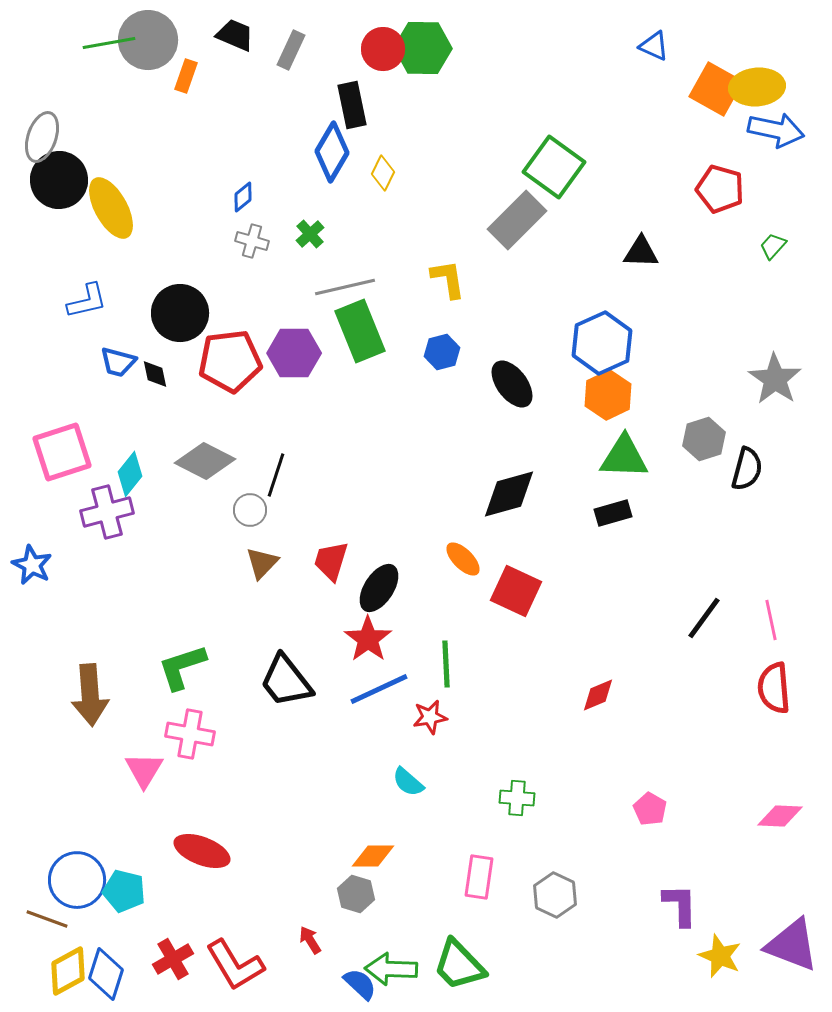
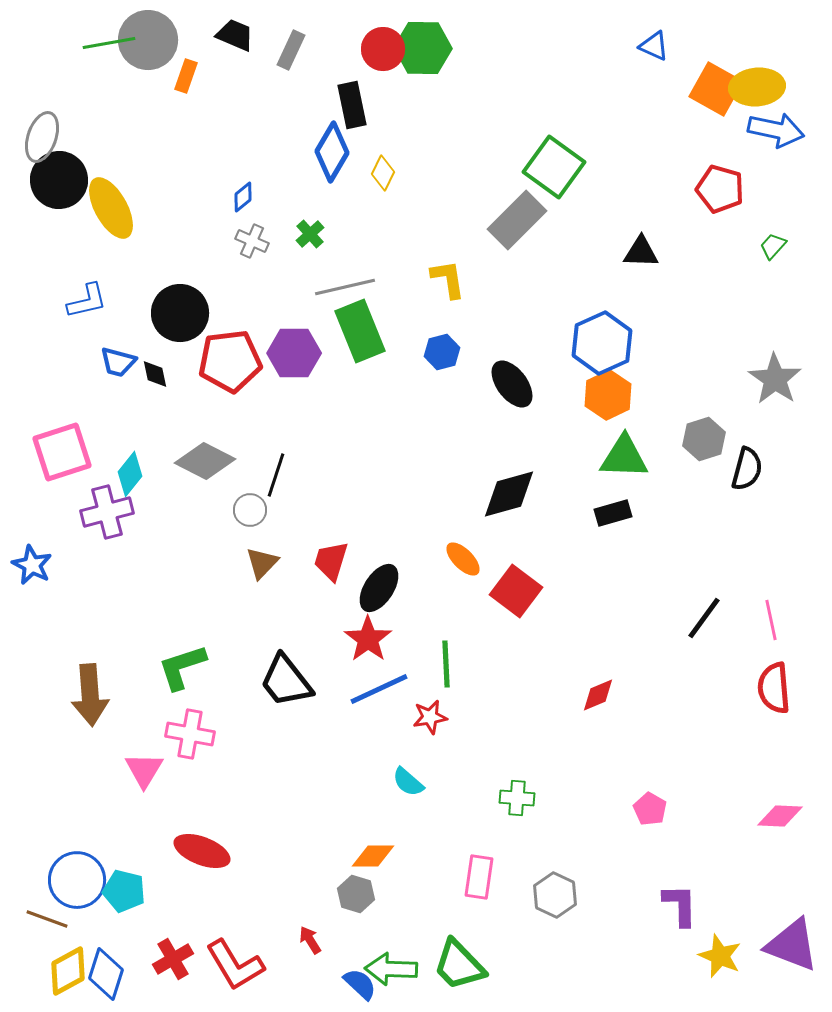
gray cross at (252, 241): rotated 8 degrees clockwise
red square at (516, 591): rotated 12 degrees clockwise
